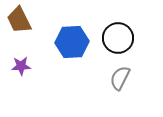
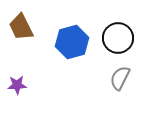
brown trapezoid: moved 2 px right, 7 px down
blue hexagon: rotated 12 degrees counterclockwise
purple star: moved 4 px left, 19 px down
